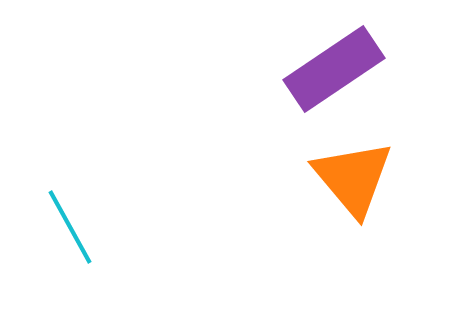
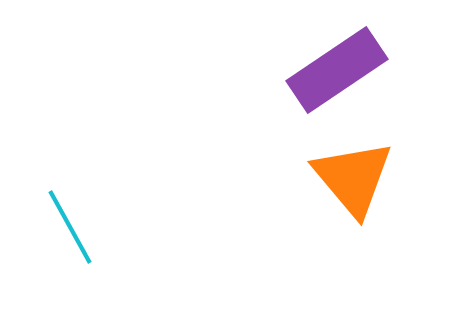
purple rectangle: moved 3 px right, 1 px down
